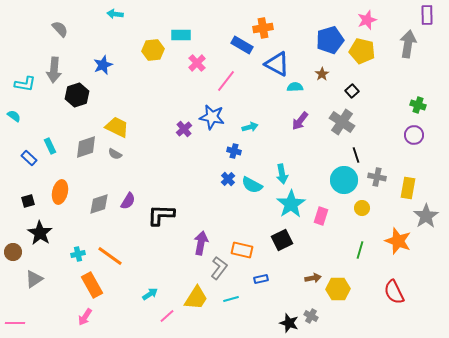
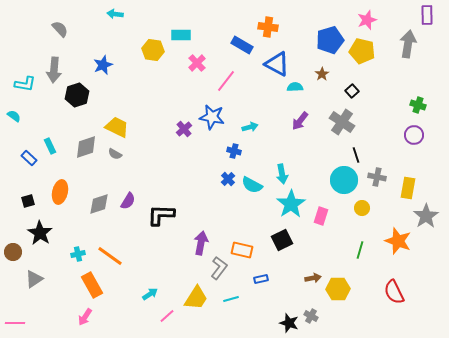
orange cross at (263, 28): moved 5 px right, 1 px up; rotated 18 degrees clockwise
yellow hexagon at (153, 50): rotated 15 degrees clockwise
